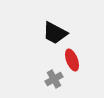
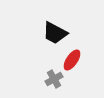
red ellipse: rotated 55 degrees clockwise
